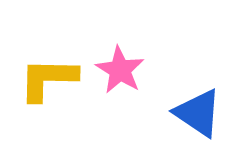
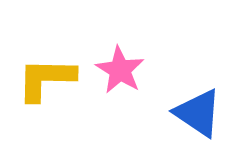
yellow L-shape: moved 2 px left
